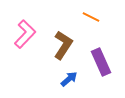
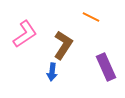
pink L-shape: rotated 12 degrees clockwise
purple rectangle: moved 5 px right, 5 px down
blue arrow: moved 17 px left, 7 px up; rotated 138 degrees clockwise
